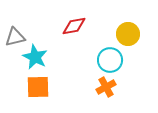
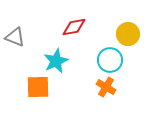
red diamond: moved 1 px down
gray triangle: rotated 35 degrees clockwise
cyan star: moved 21 px right, 4 px down; rotated 20 degrees clockwise
orange cross: rotated 30 degrees counterclockwise
